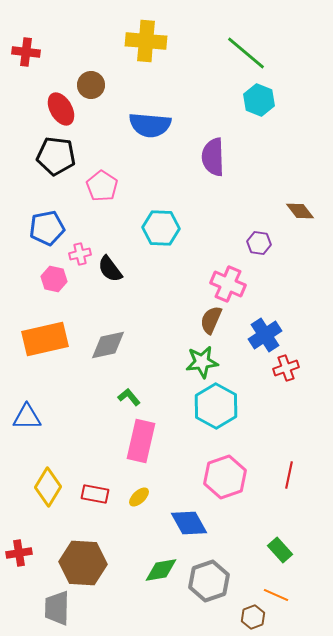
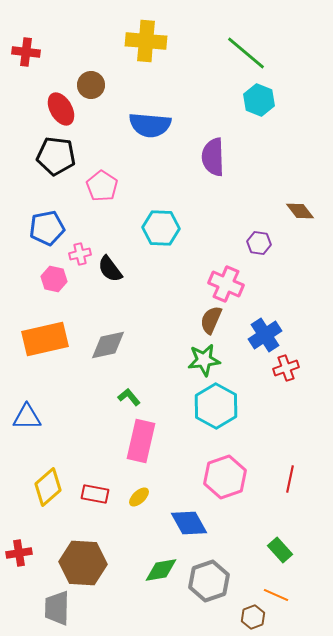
pink cross at (228, 284): moved 2 px left
green star at (202, 362): moved 2 px right, 2 px up
red line at (289, 475): moved 1 px right, 4 px down
yellow diamond at (48, 487): rotated 18 degrees clockwise
